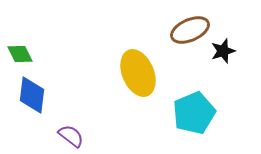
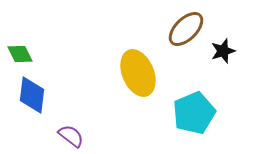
brown ellipse: moved 4 px left, 1 px up; rotated 21 degrees counterclockwise
